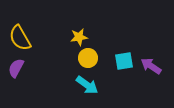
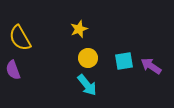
yellow star: moved 8 px up; rotated 12 degrees counterclockwise
purple semicircle: moved 3 px left, 2 px down; rotated 48 degrees counterclockwise
cyan arrow: rotated 15 degrees clockwise
